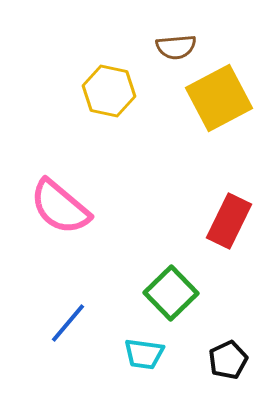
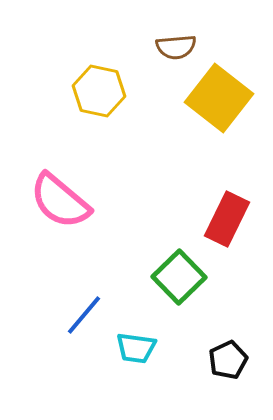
yellow hexagon: moved 10 px left
yellow square: rotated 24 degrees counterclockwise
pink semicircle: moved 6 px up
red rectangle: moved 2 px left, 2 px up
green square: moved 8 px right, 16 px up
blue line: moved 16 px right, 8 px up
cyan trapezoid: moved 8 px left, 6 px up
